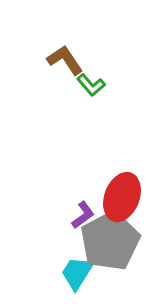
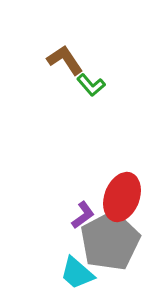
cyan trapezoid: rotated 81 degrees counterclockwise
